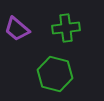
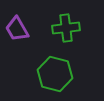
purple trapezoid: rotated 20 degrees clockwise
